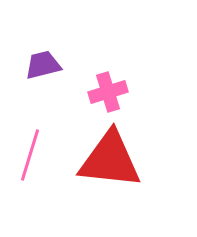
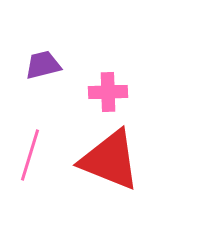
pink cross: rotated 15 degrees clockwise
red triangle: rotated 16 degrees clockwise
